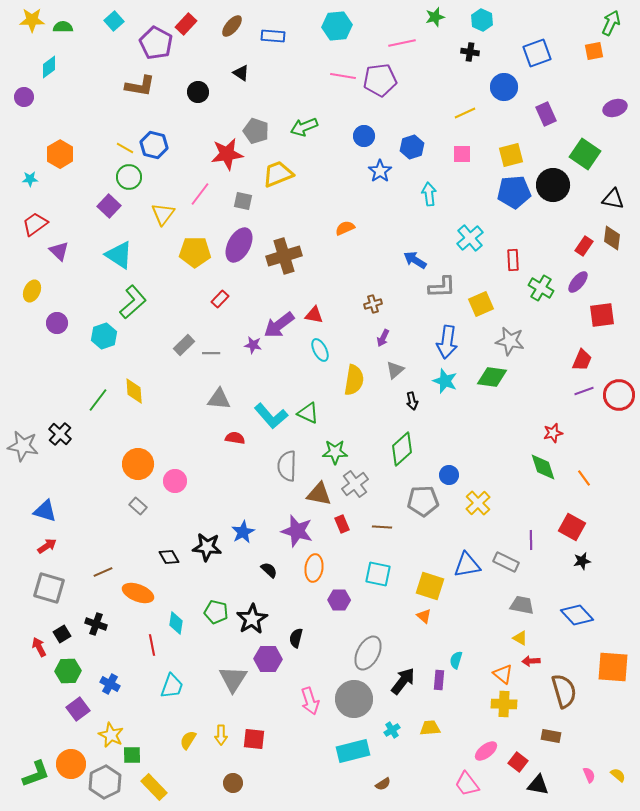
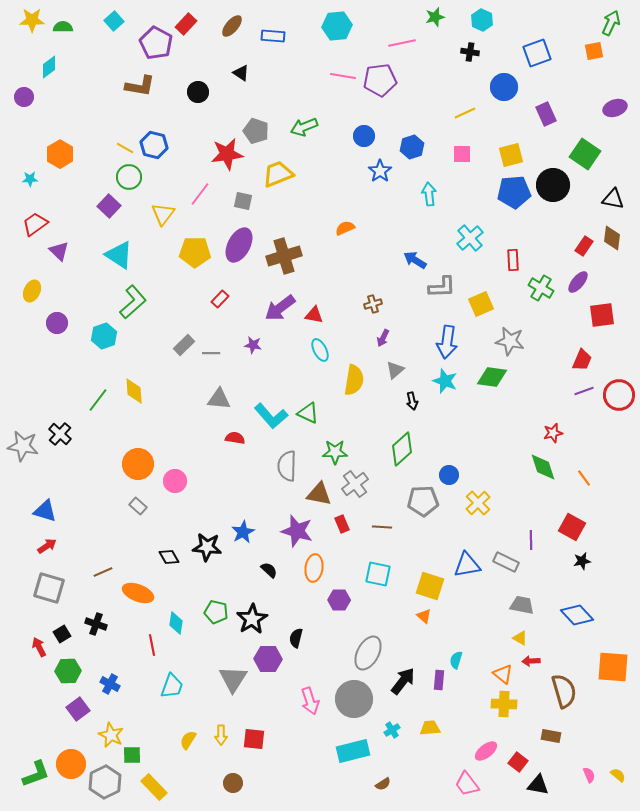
purple arrow at (279, 325): moved 1 px right, 17 px up
